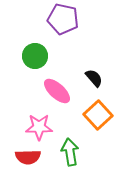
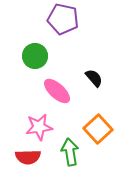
orange square: moved 14 px down
pink star: rotated 8 degrees counterclockwise
